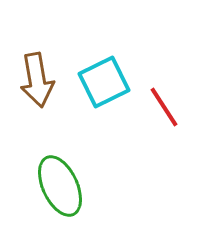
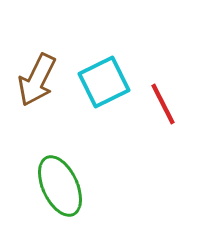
brown arrow: rotated 36 degrees clockwise
red line: moved 1 px left, 3 px up; rotated 6 degrees clockwise
